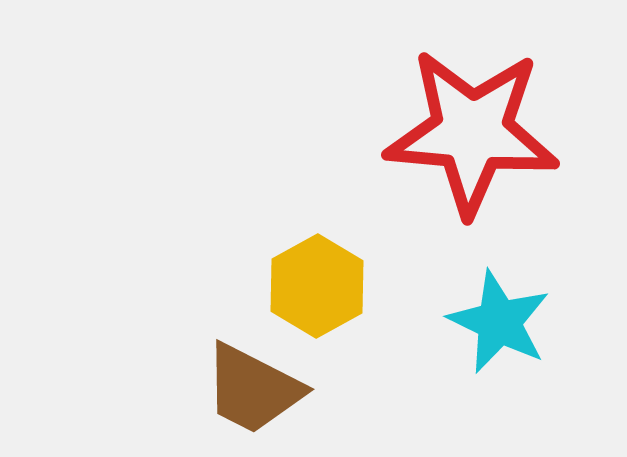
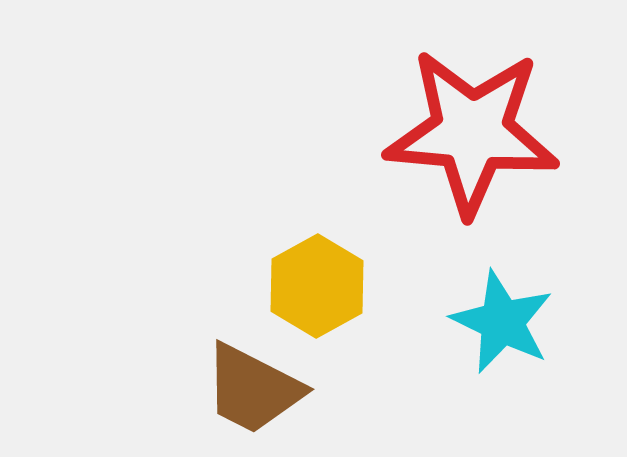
cyan star: moved 3 px right
